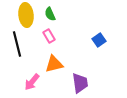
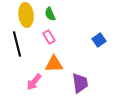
pink rectangle: moved 1 px down
orange triangle: rotated 12 degrees clockwise
pink arrow: moved 2 px right
